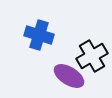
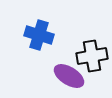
black cross: rotated 20 degrees clockwise
